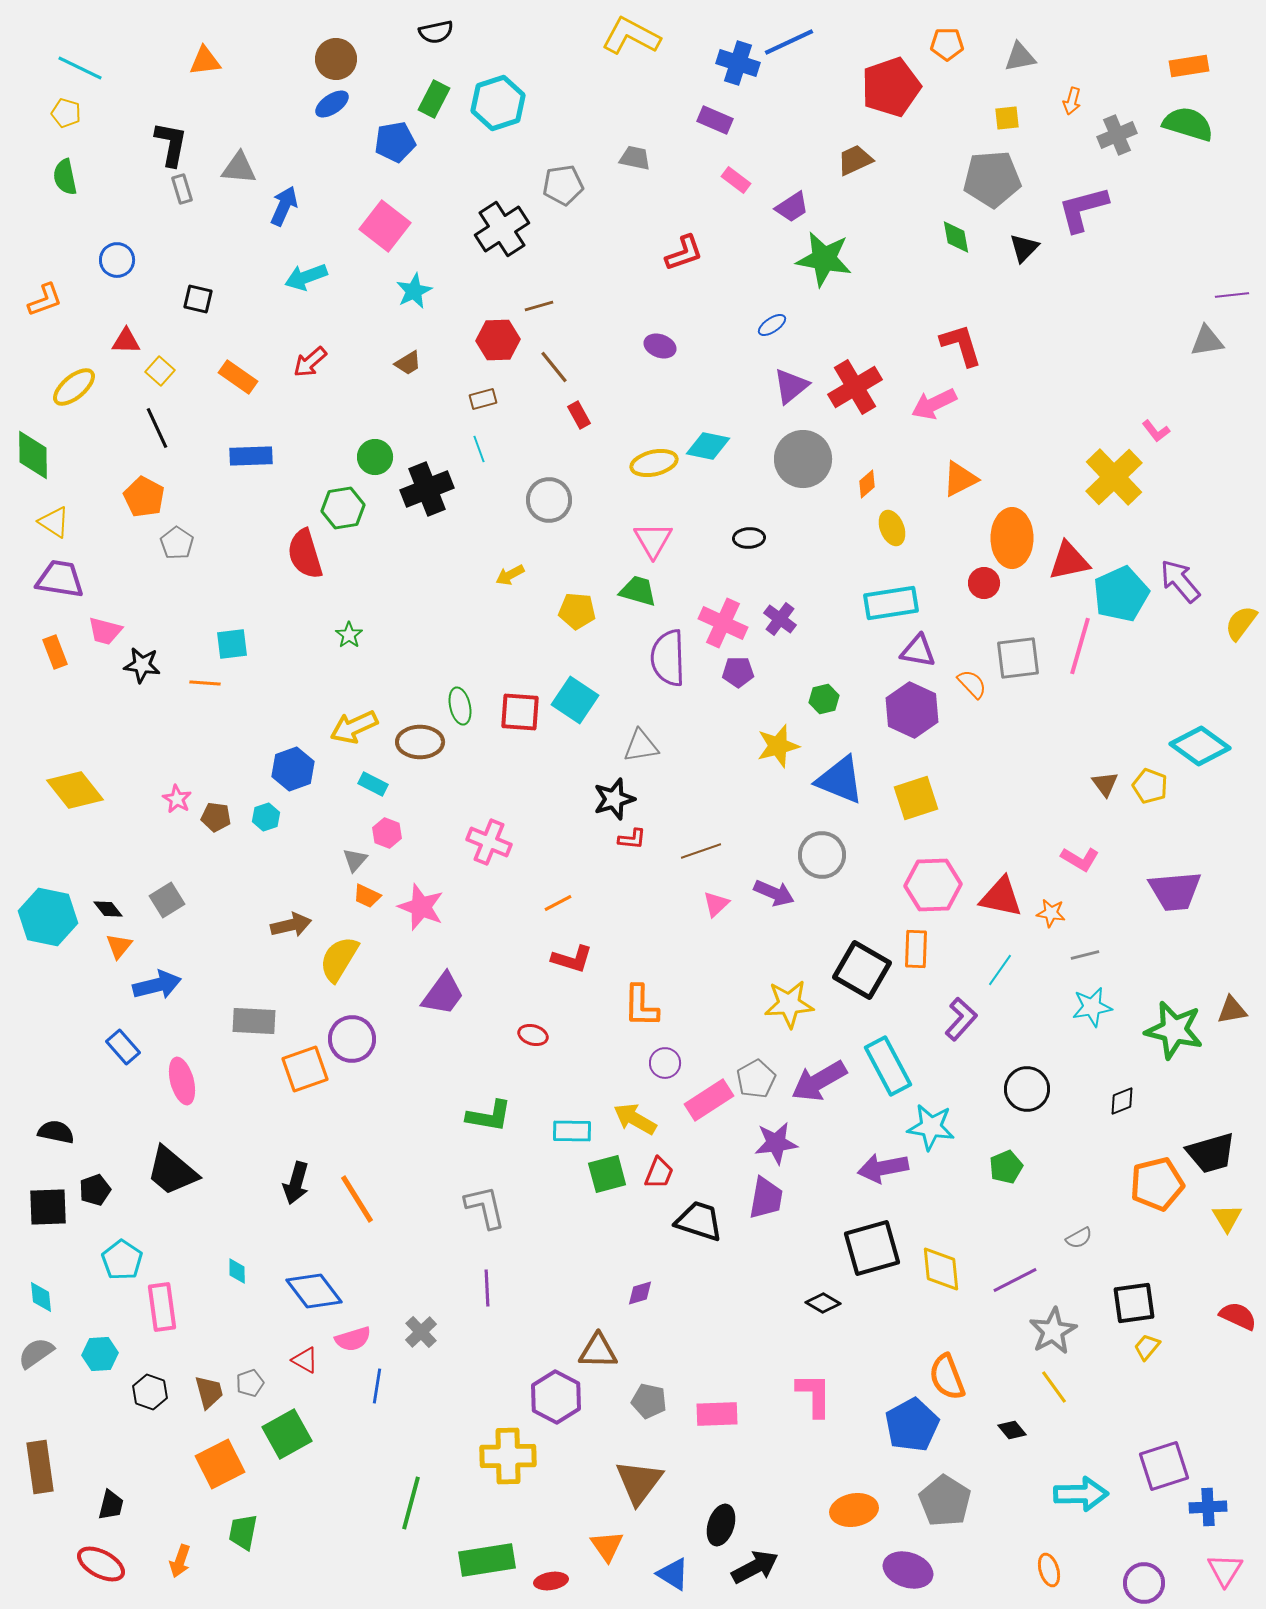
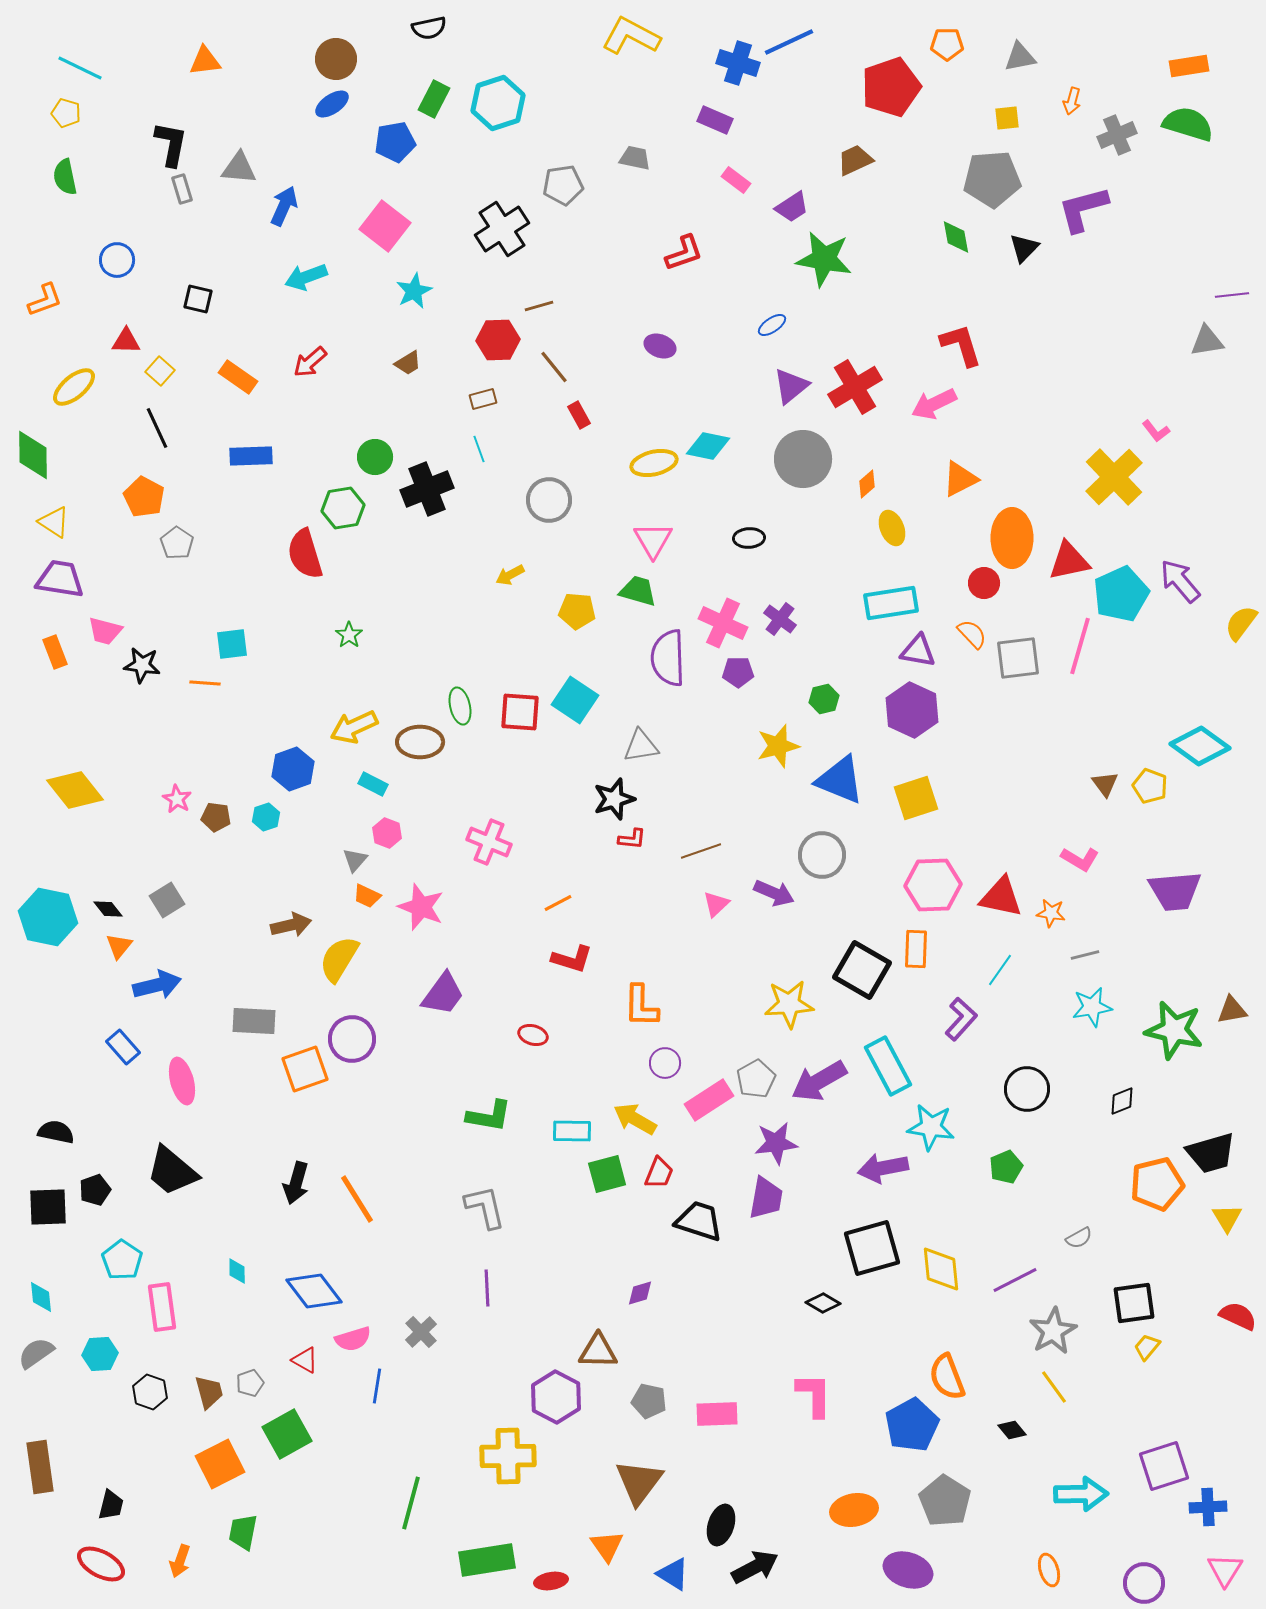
black semicircle at (436, 32): moved 7 px left, 4 px up
orange semicircle at (972, 684): moved 50 px up
